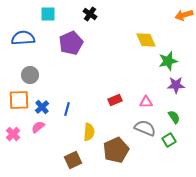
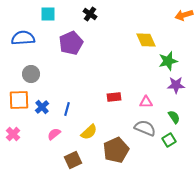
gray circle: moved 1 px right, 1 px up
red rectangle: moved 1 px left, 3 px up; rotated 16 degrees clockwise
pink semicircle: moved 16 px right, 7 px down
yellow semicircle: rotated 42 degrees clockwise
